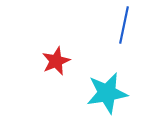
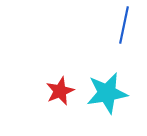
red star: moved 4 px right, 30 px down
